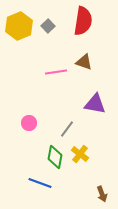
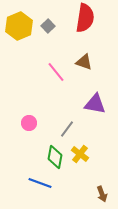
red semicircle: moved 2 px right, 3 px up
pink line: rotated 60 degrees clockwise
